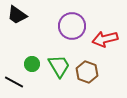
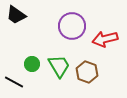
black trapezoid: moved 1 px left
